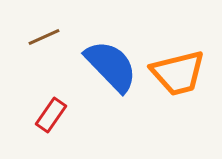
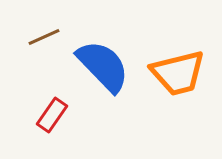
blue semicircle: moved 8 px left
red rectangle: moved 1 px right
